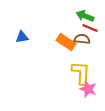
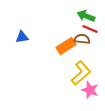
green arrow: moved 1 px right
red line: moved 1 px down
orange rectangle: moved 4 px down; rotated 66 degrees counterclockwise
yellow L-shape: rotated 45 degrees clockwise
pink star: moved 2 px right, 1 px down
